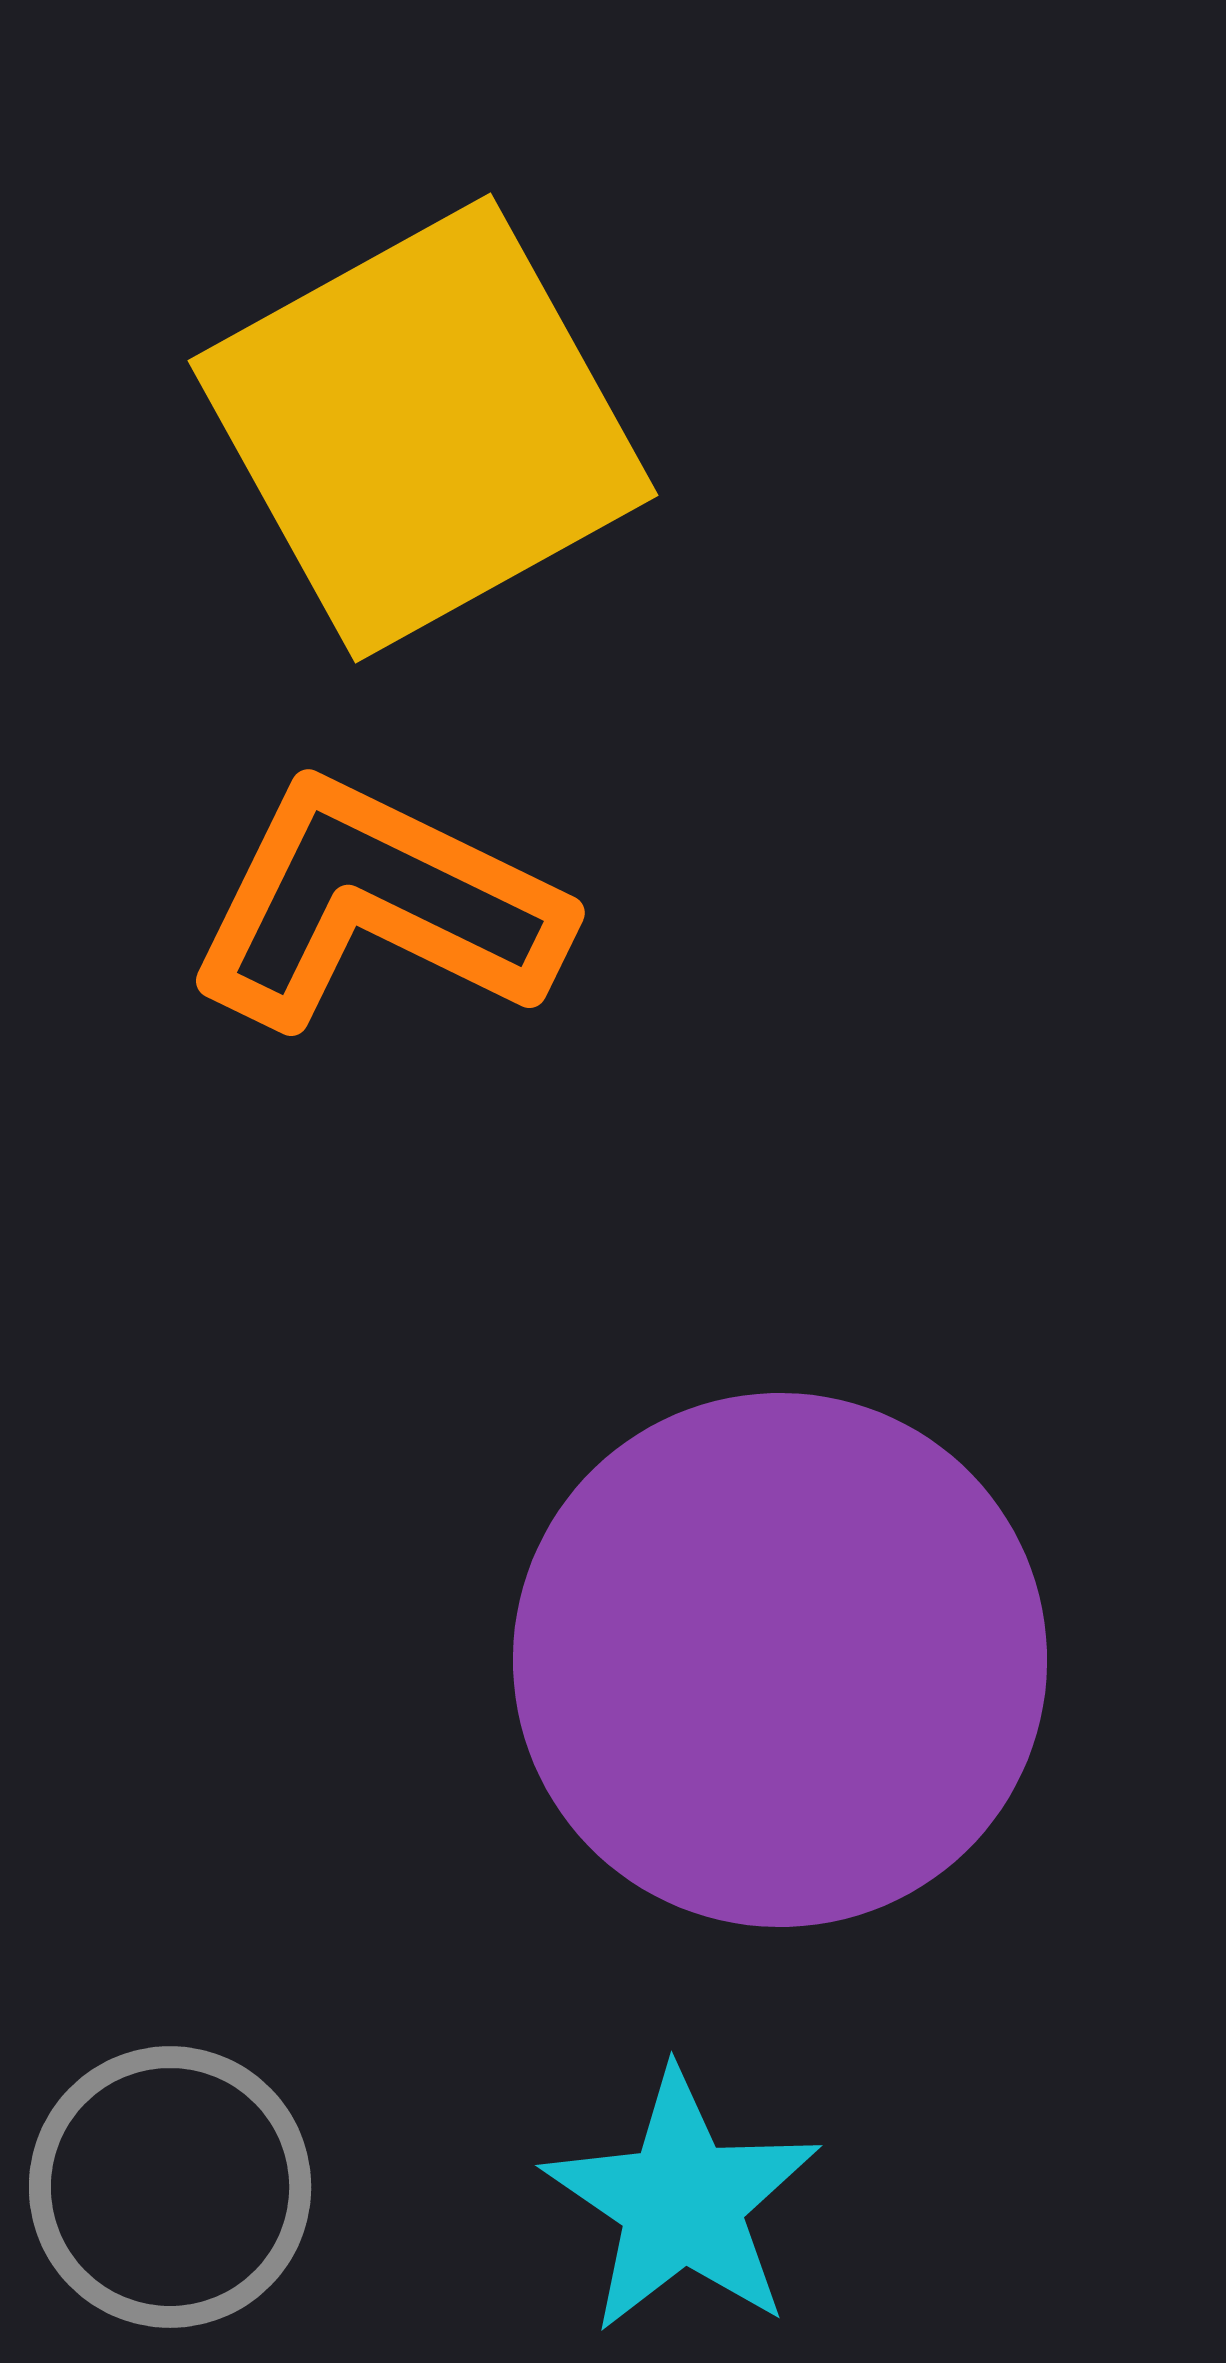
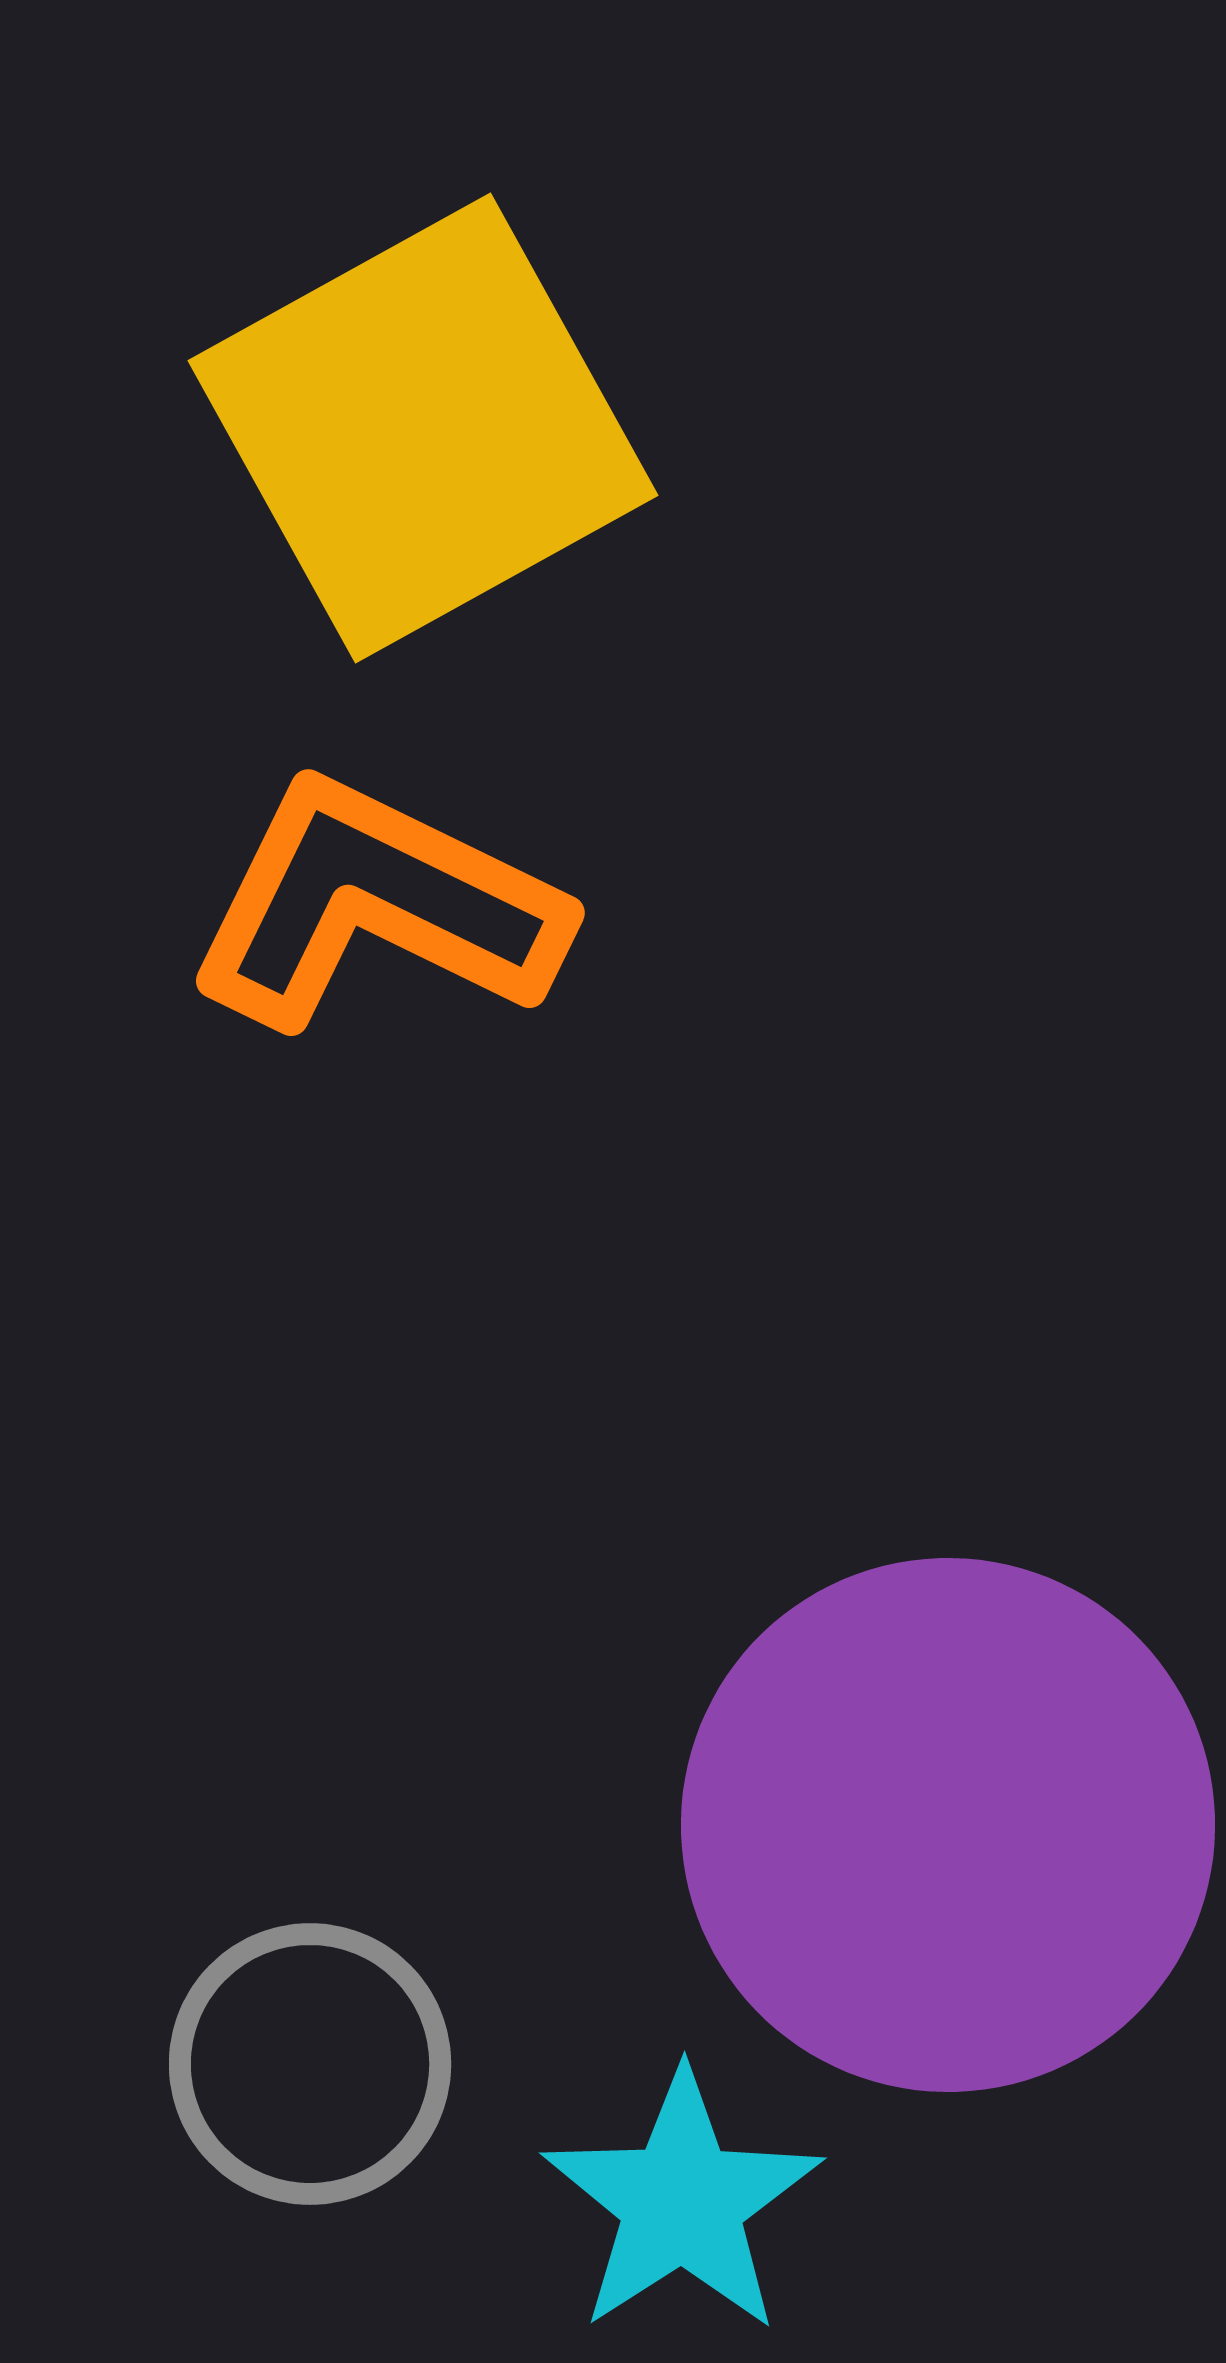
purple circle: moved 168 px right, 165 px down
gray circle: moved 140 px right, 123 px up
cyan star: rotated 5 degrees clockwise
